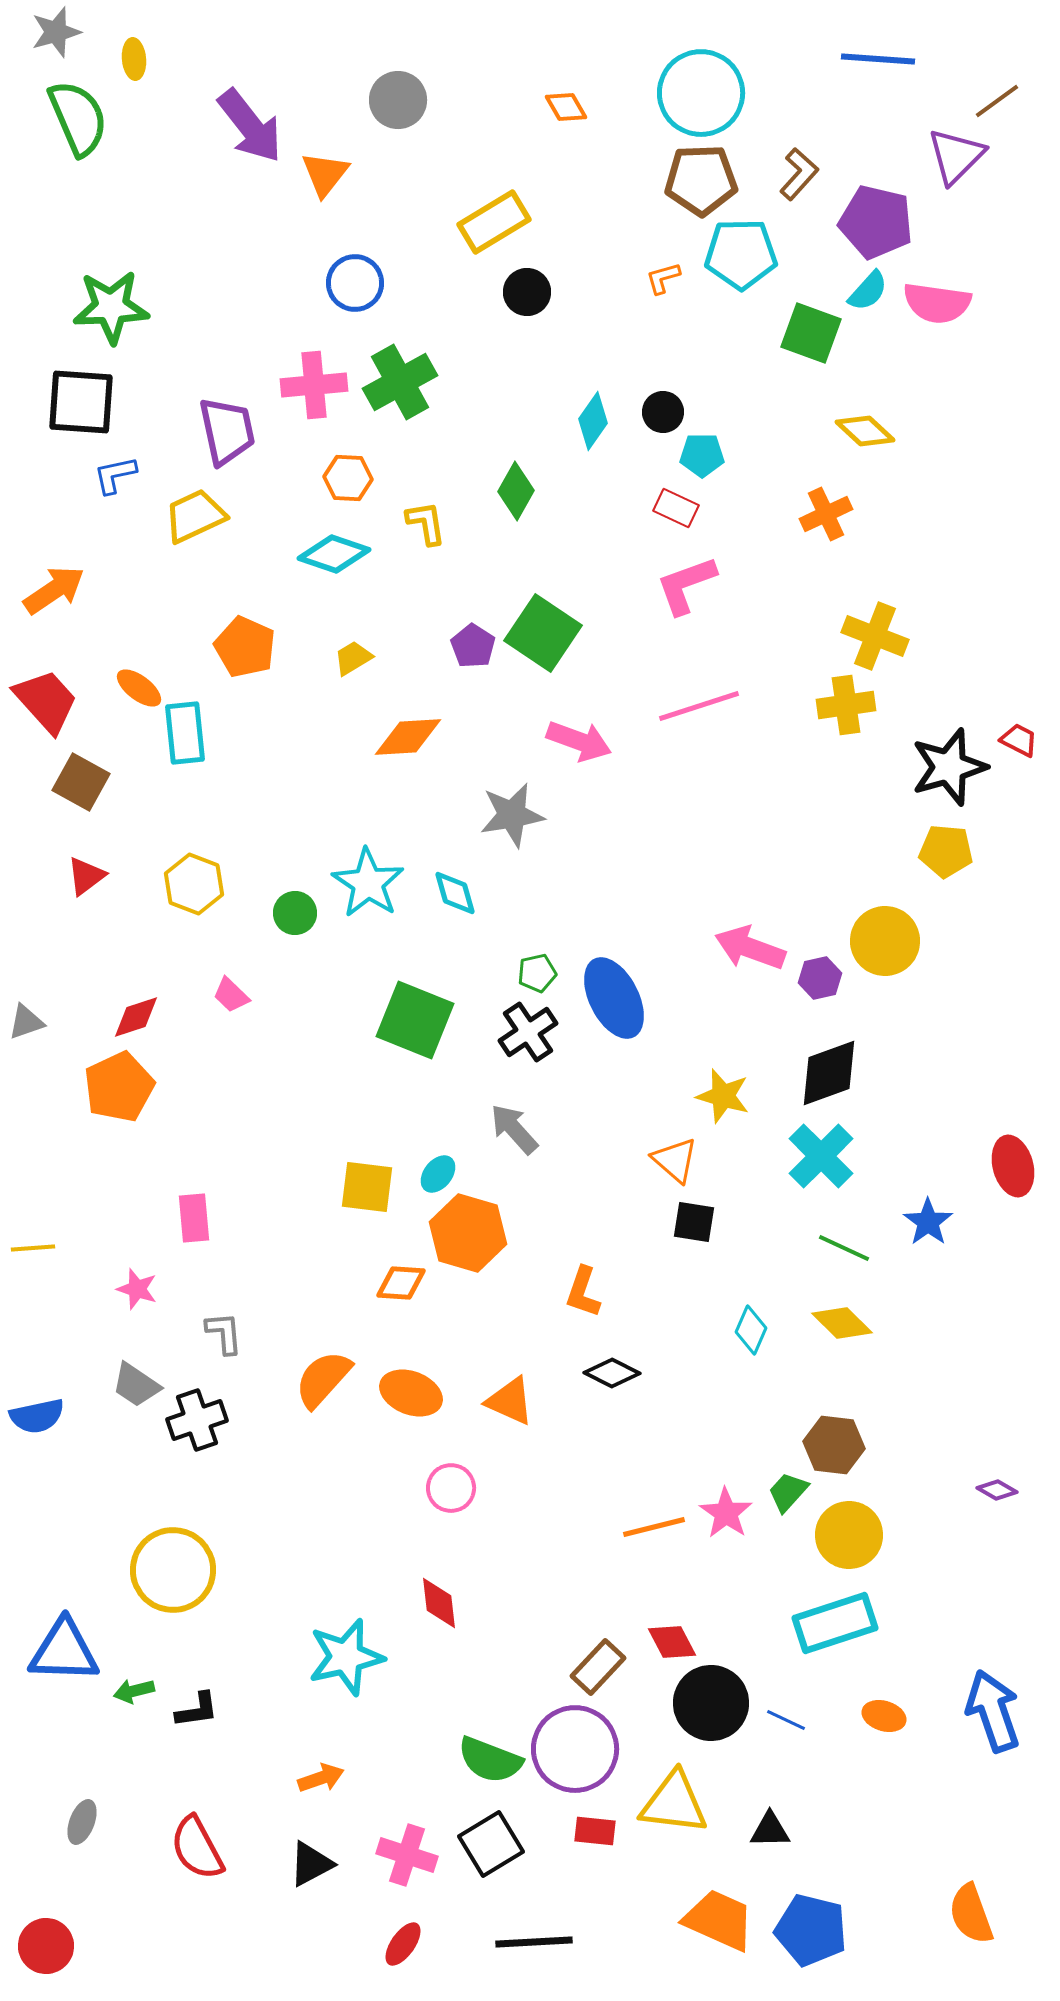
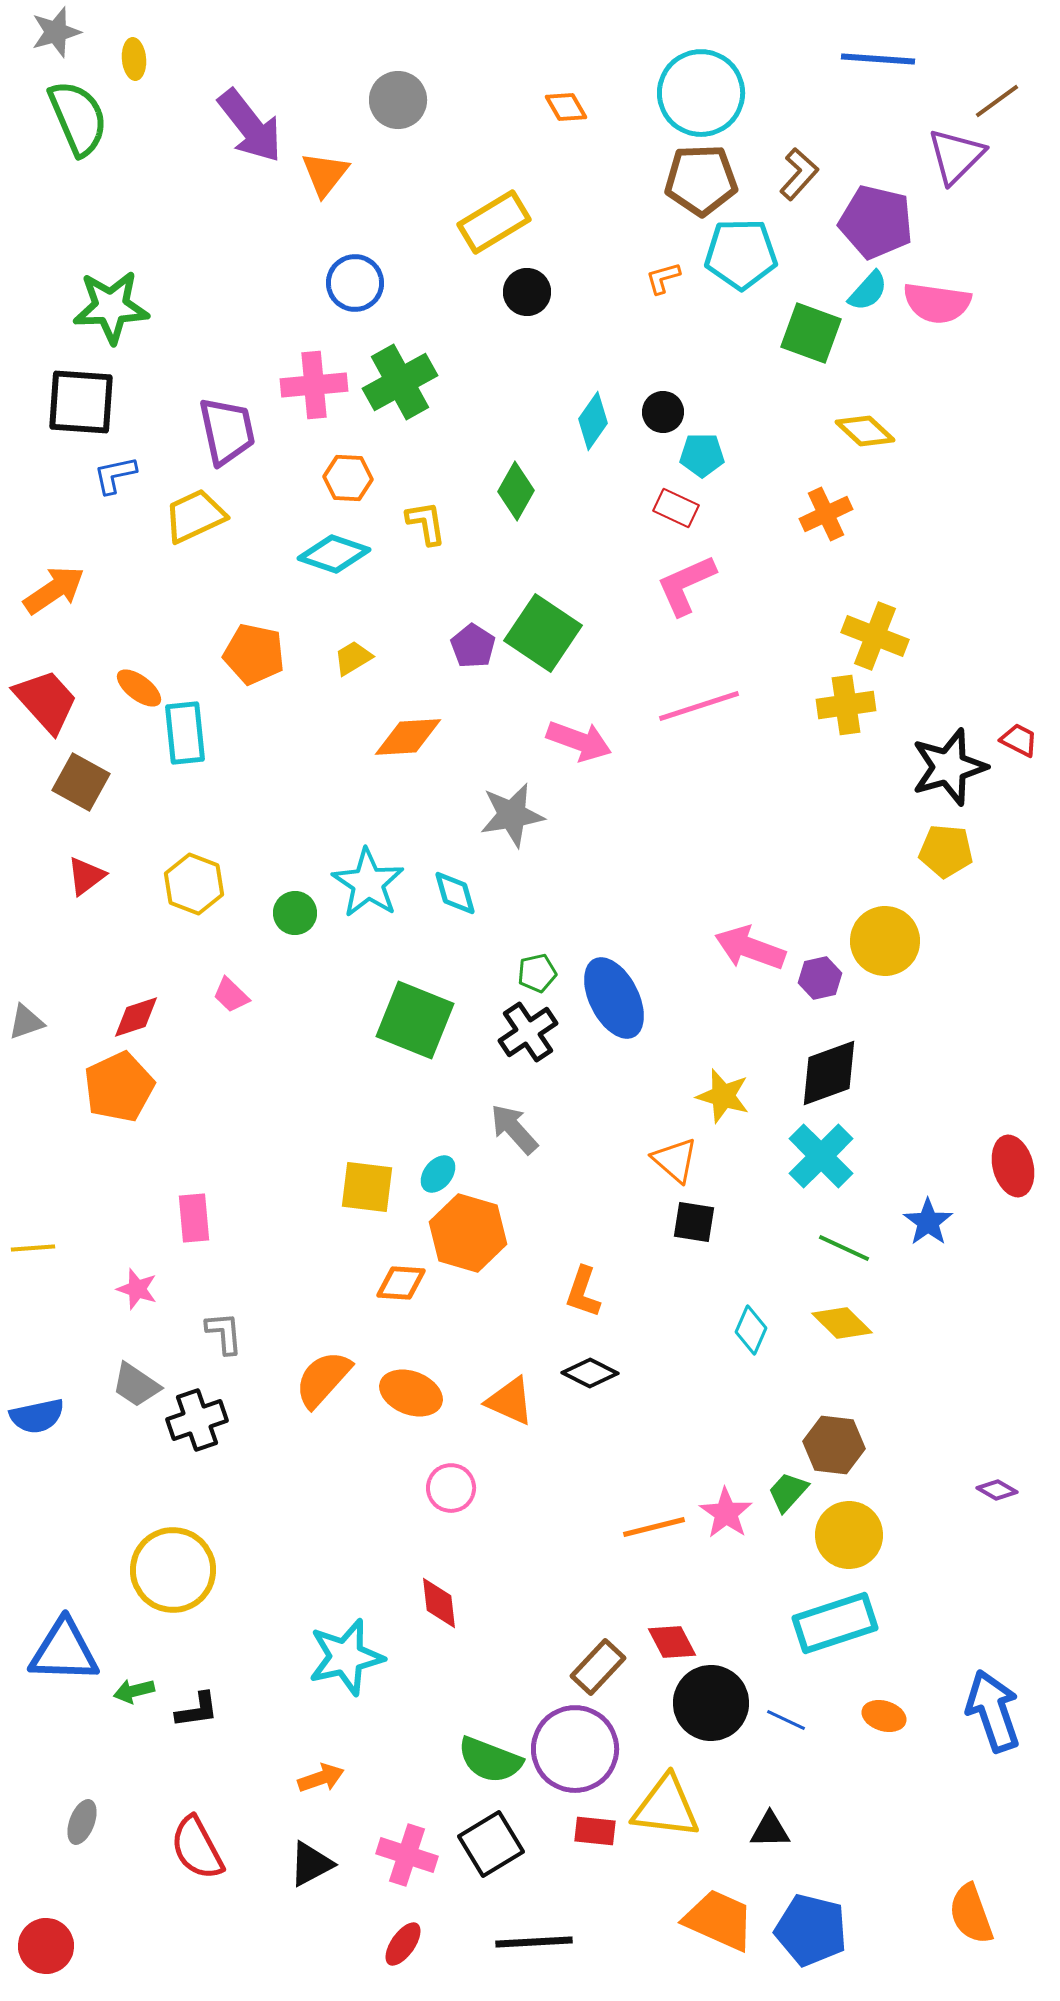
pink L-shape at (686, 585): rotated 4 degrees counterclockwise
orange pentagon at (245, 647): moved 9 px right, 7 px down; rotated 12 degrees counterclockwise
black diamond at (612, 1373): moved 22 px left
yellow triangle at (674, 1803): moved 8 px left, 4 px down
